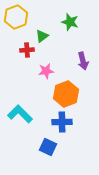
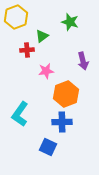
cyan L-shape: rotated 100 degrees counterclockwise
